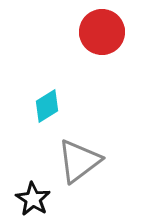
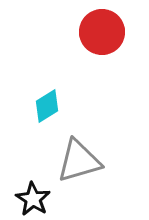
gray triangle: rotated 21 degrees clockwise
